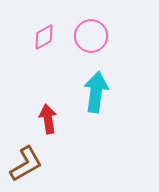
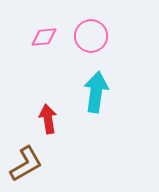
pink diamond: rotated 24 degrees clockwise
